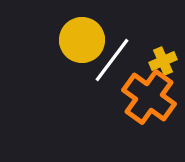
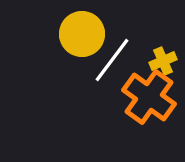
yellow circle: moved 6 px up
